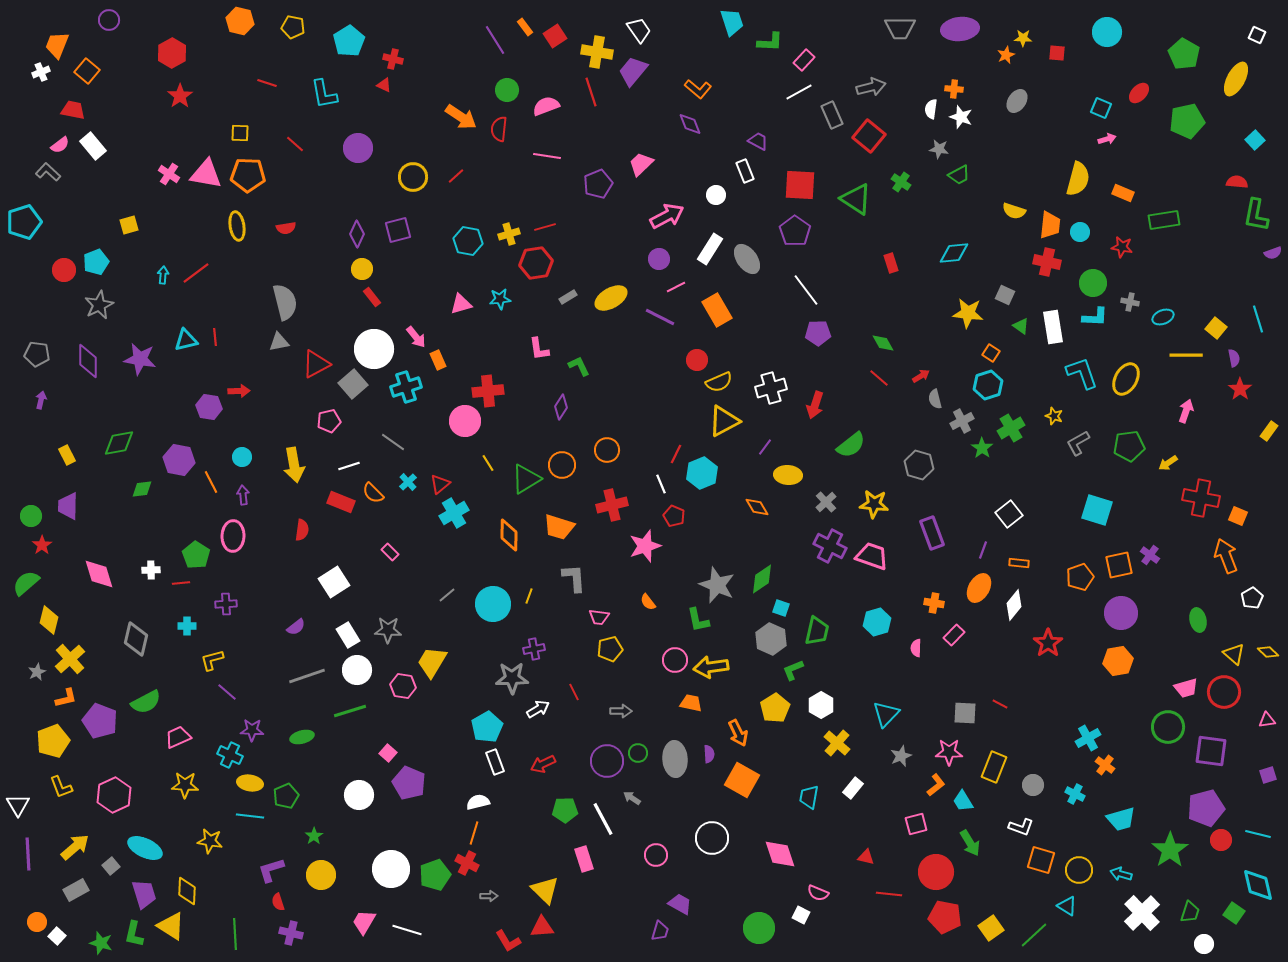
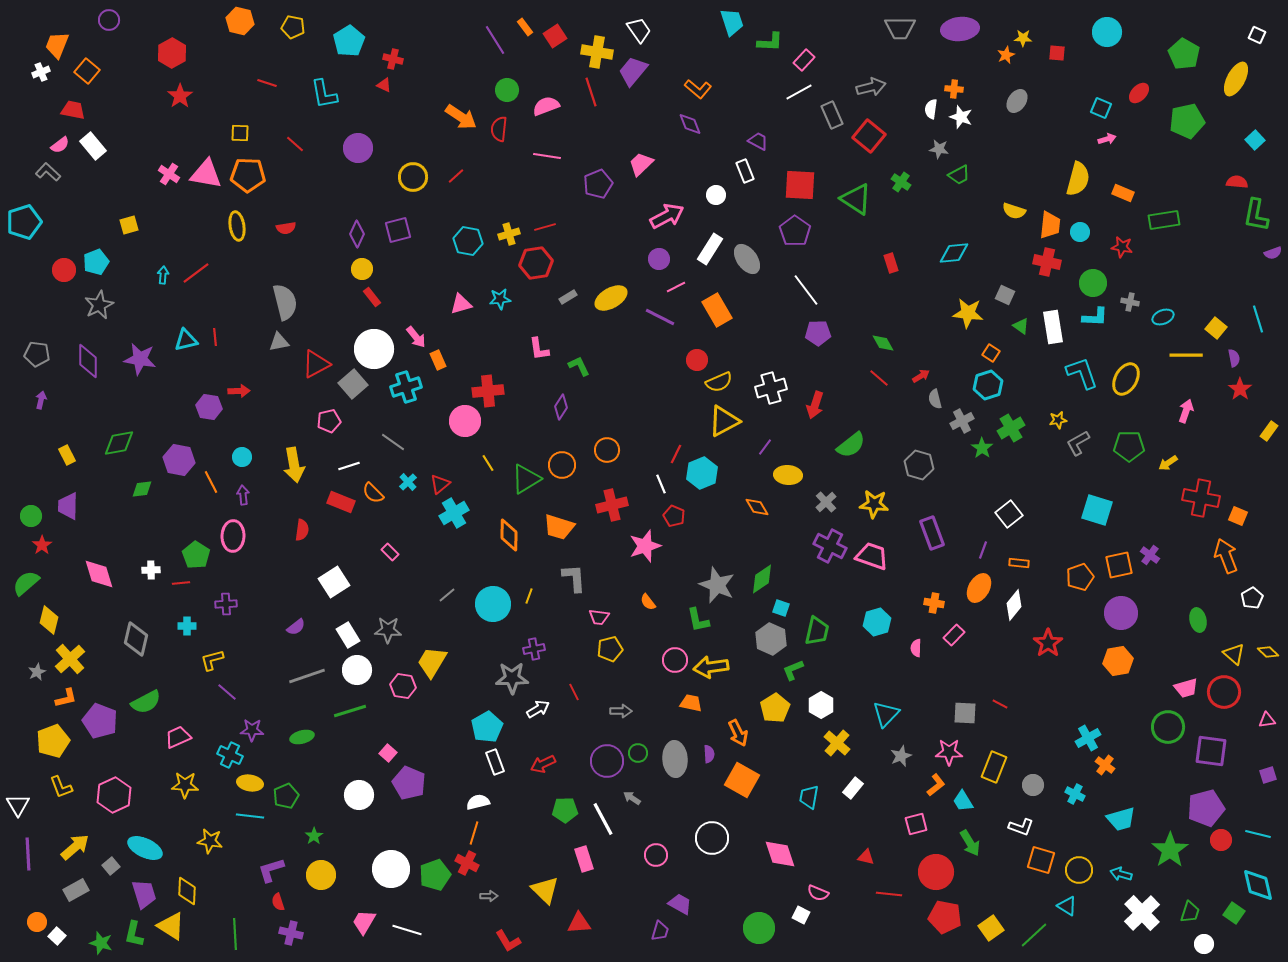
yellow star at (1054, 416): moved 4 px right, 4 px down; rotated 30 degrees counterclockwise
green pentagon at (1129, 446): rotated 8 degrees clockwise
red triangle at (542, 927): moved 37 px right, 4 px up
